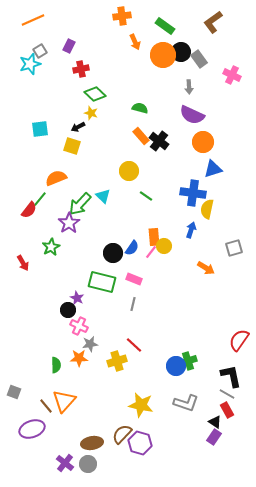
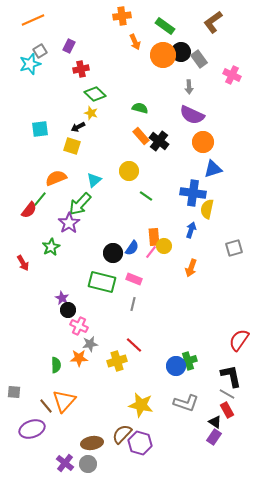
cyan triangle at (103, 196): moved 9 px left, 16 px up; rotated 35 degrees clockwise
orange arrow at (206, 268): moved 15 px left; rotated 78 degrees clockwise
purple star at (77, 298): moved 15 px left
gray square at (14, 392): rotated 16 degrees counterclockwise
